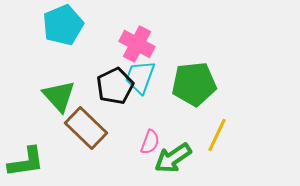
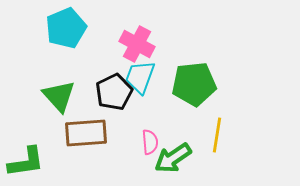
cyan pentagon: moved 3 px right, 3 px down
black pentagon: moved 1 px left, 6 px down
brown rectangle: moved 5 px down; rotated 48 degrees counterclockwise
yellow line: rotated 16 degrees counterclockwise
pink semicircle: rotated 25 degrees counterclockwise
